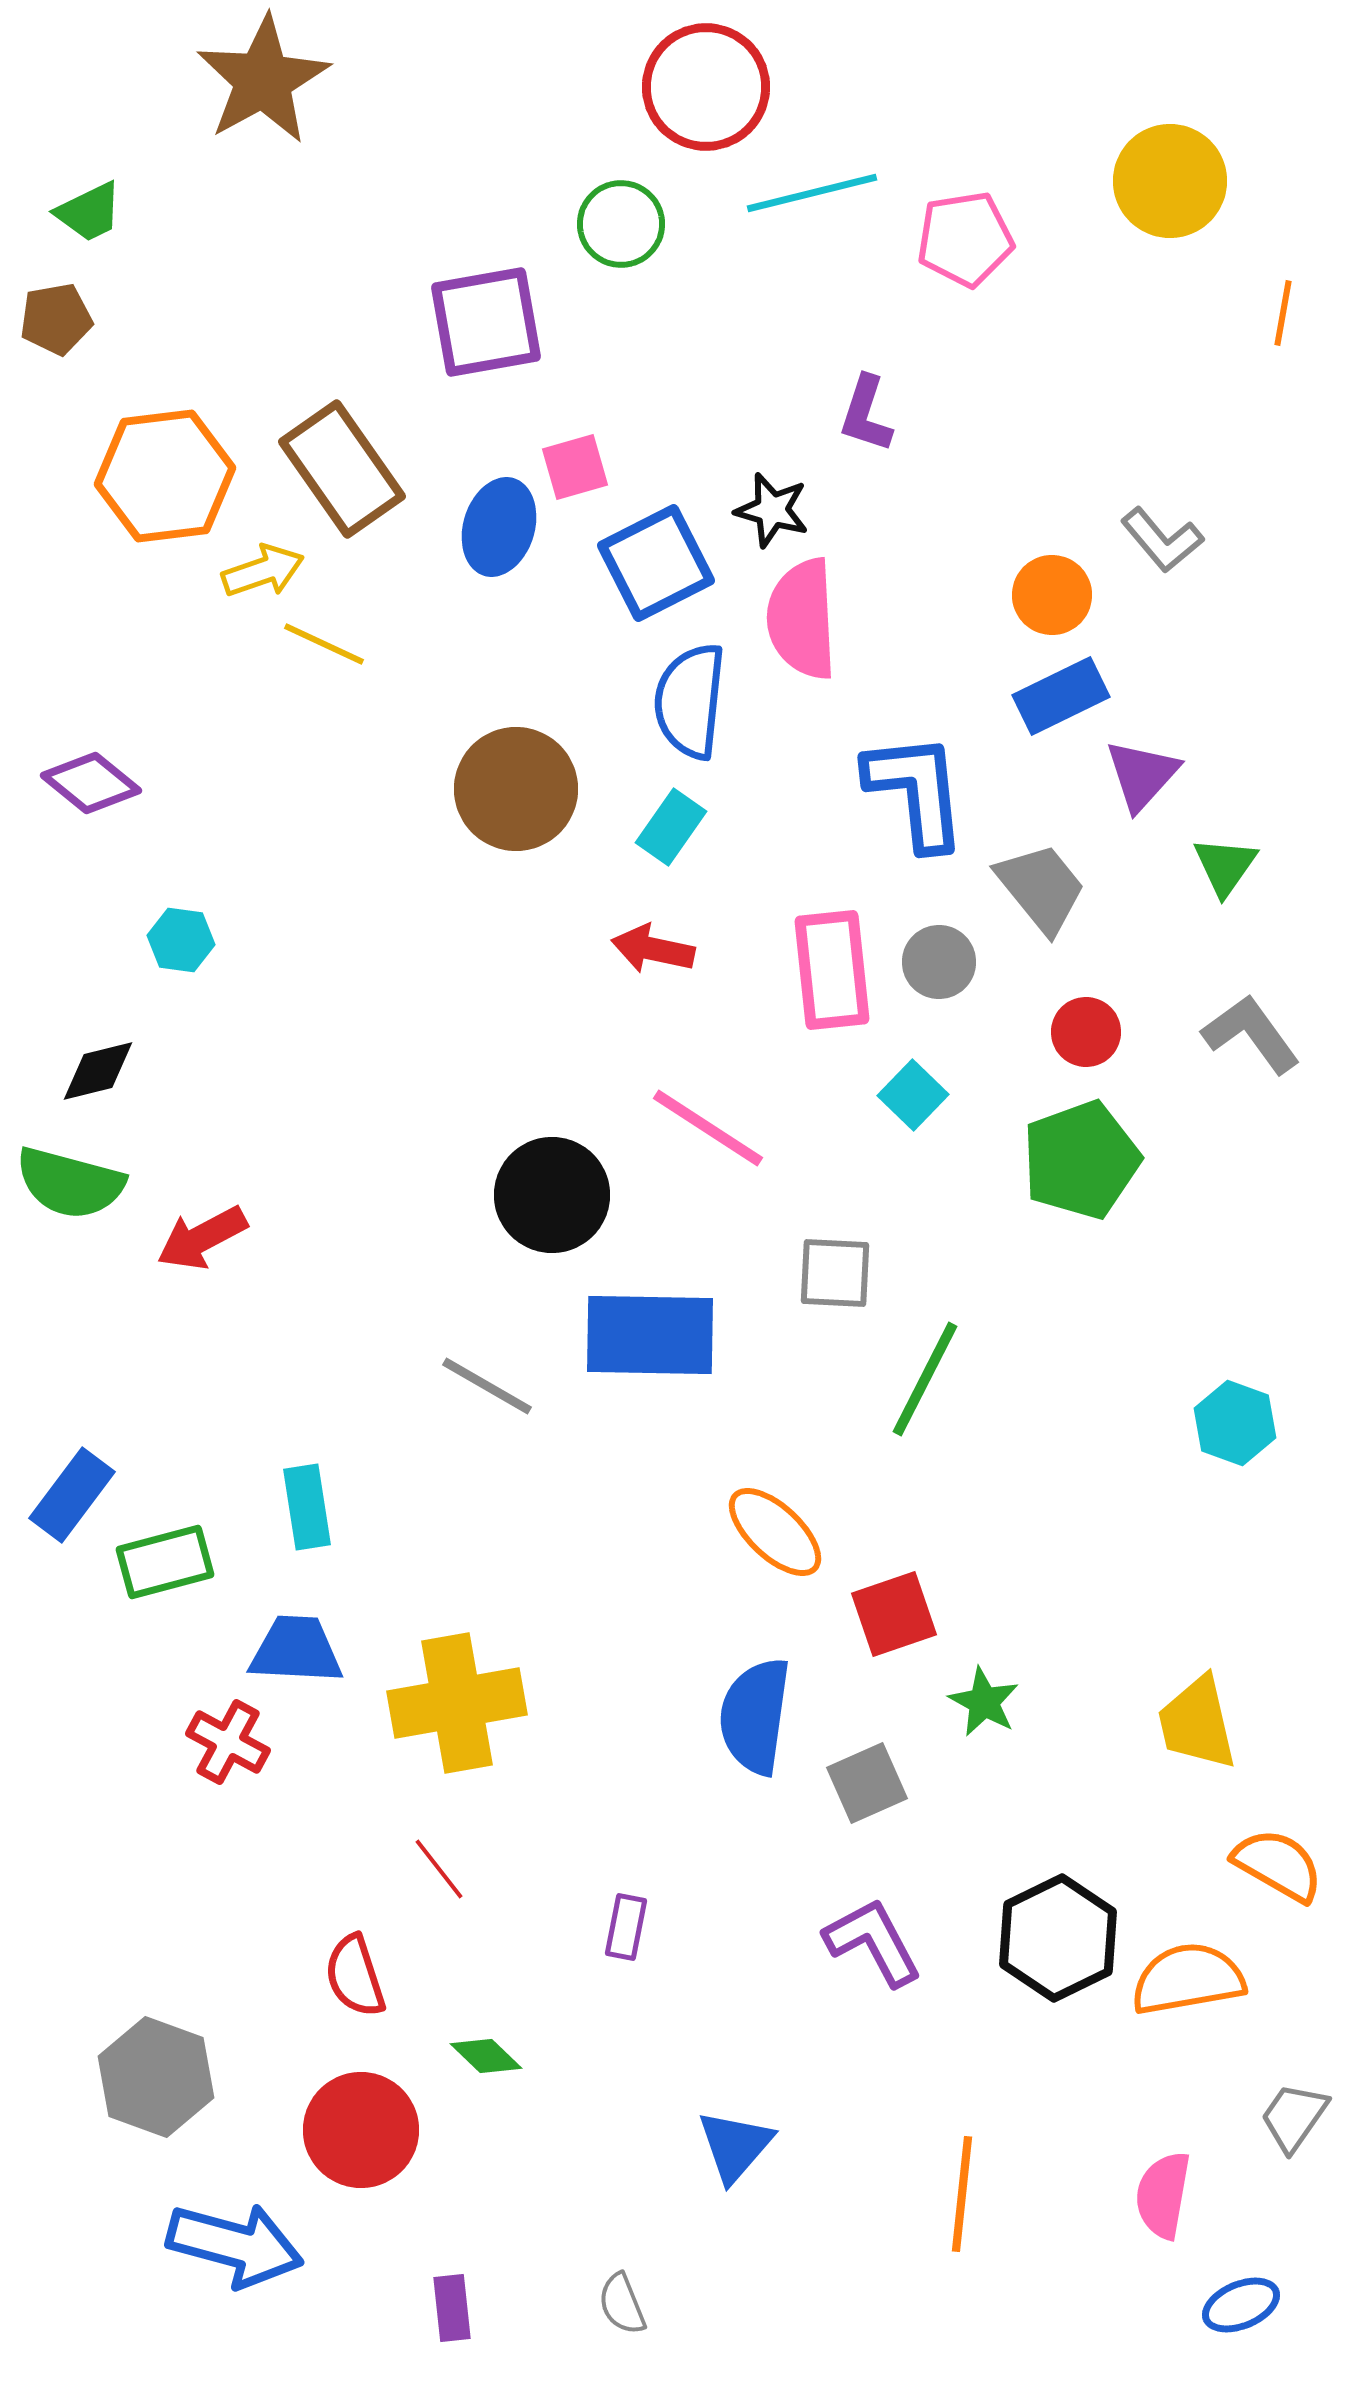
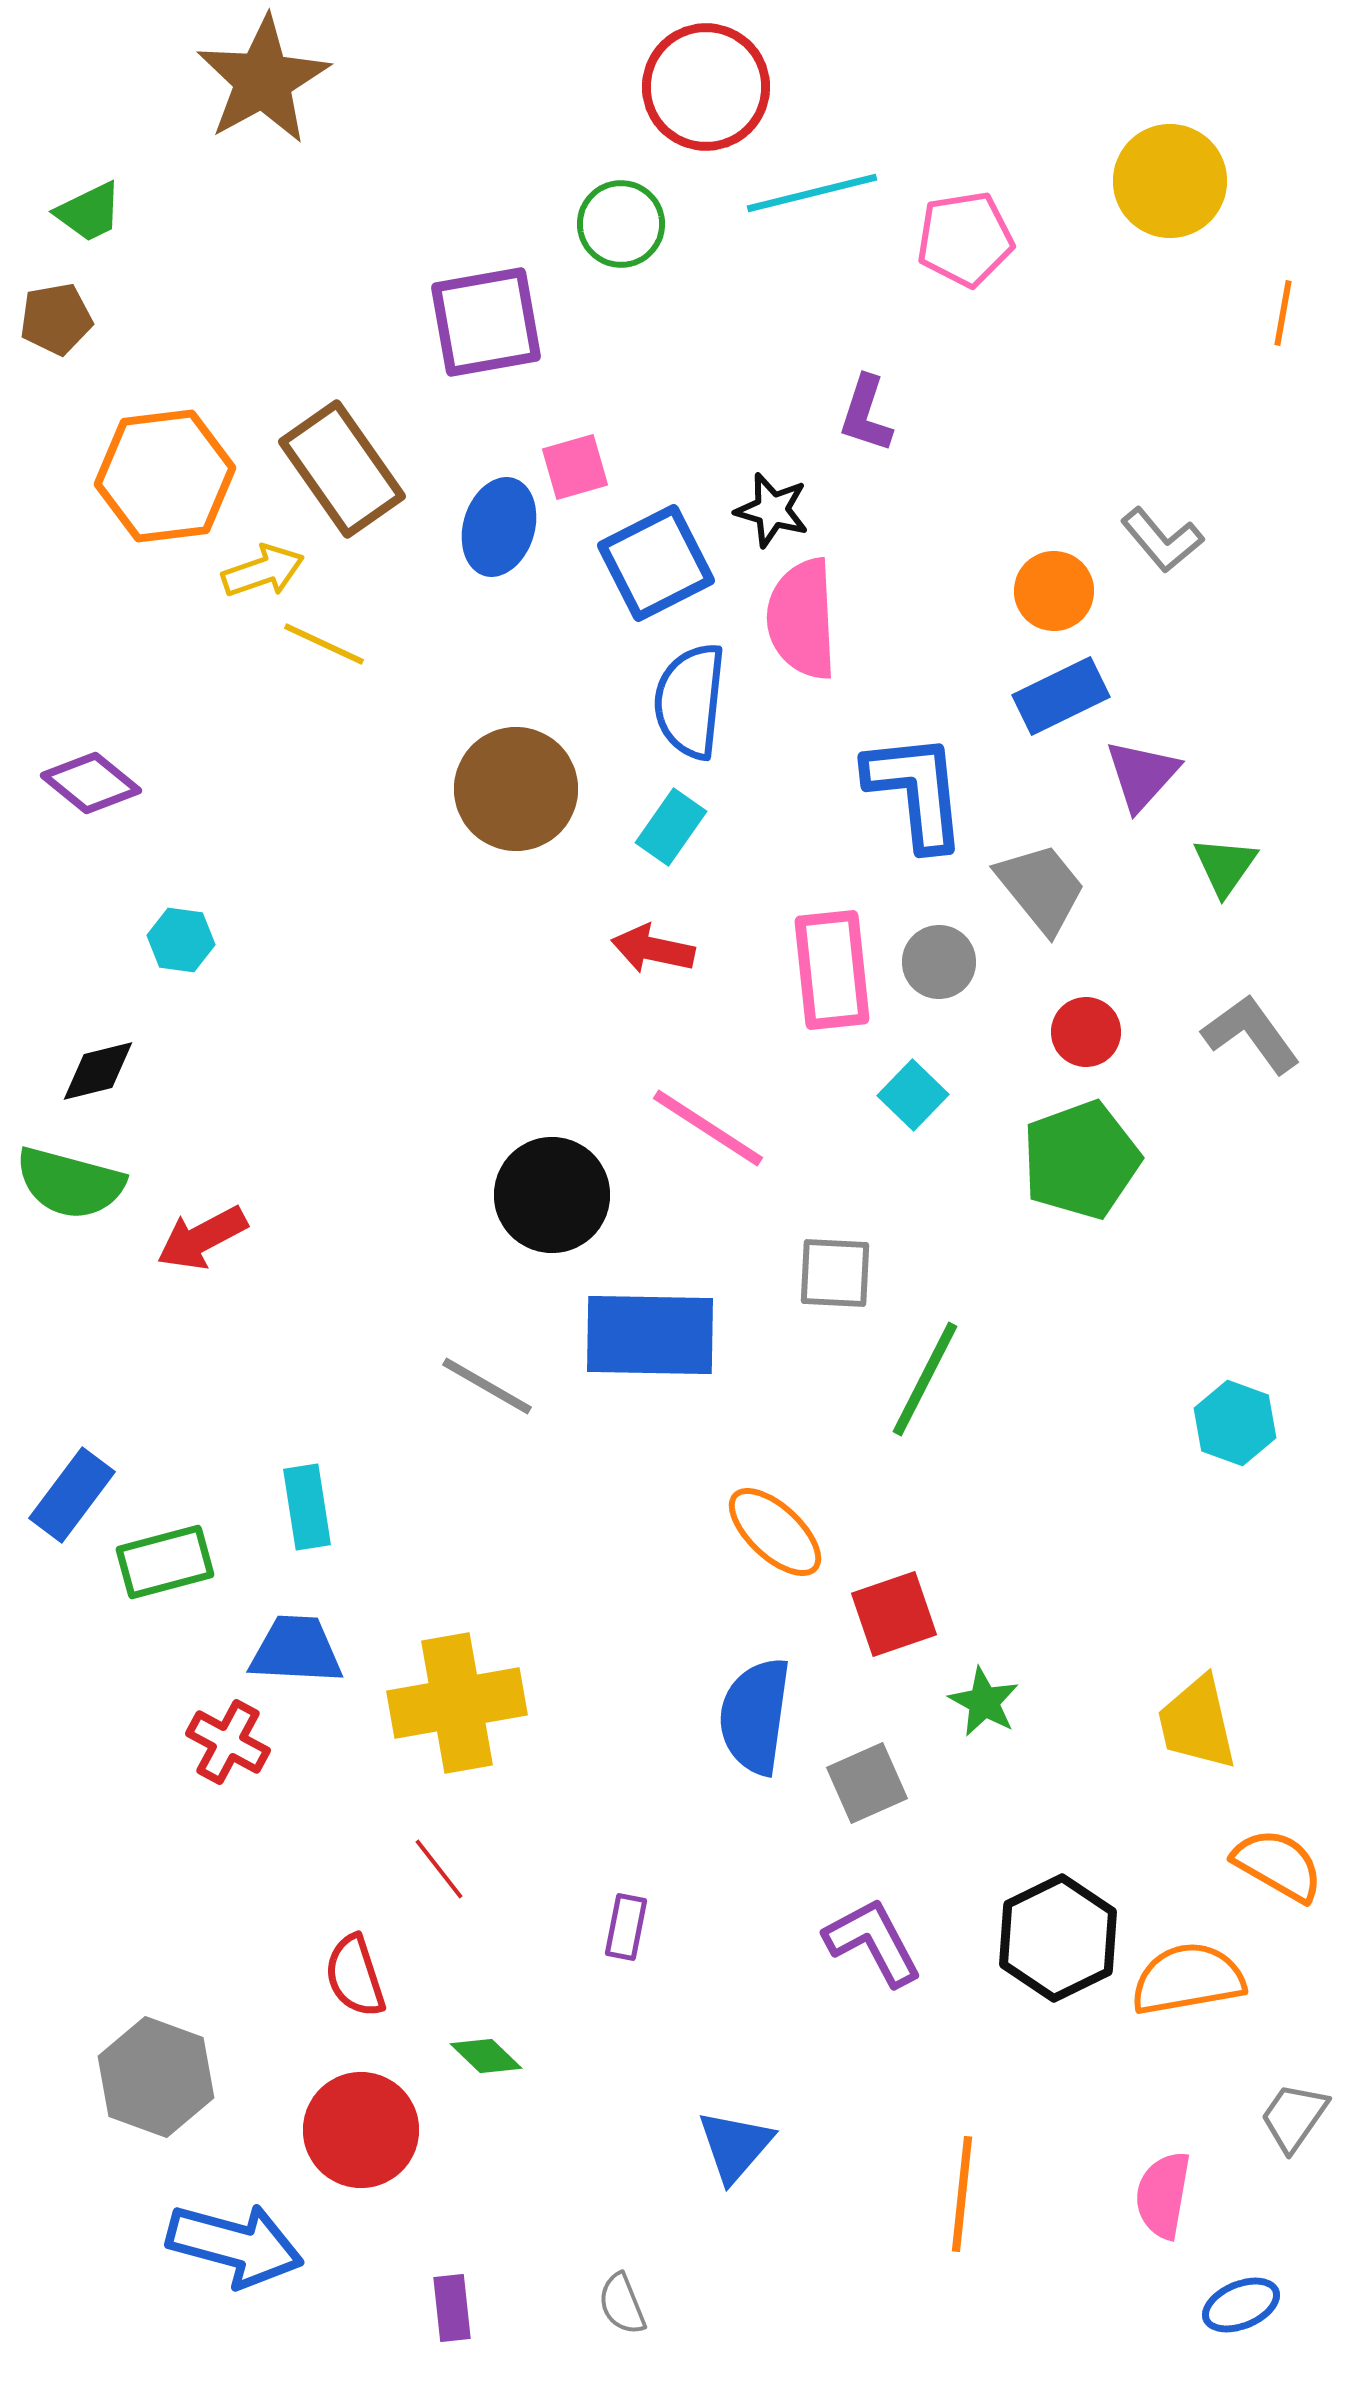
orange circle at (1052, 595): moved 2 px right, 4 px up
